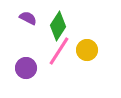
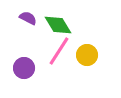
green diamond: moved 1 px up; rotated 64 degrees counterclockwise
yellow circle: moved 5 px down
purple circle: moved 2 px left
